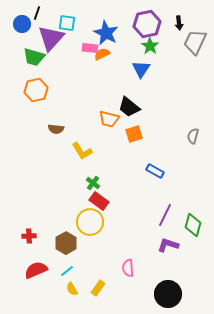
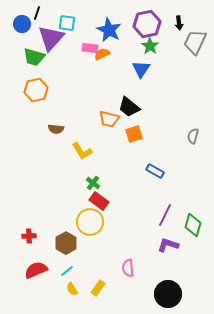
blue star: moved 3 px right, 3 px up
